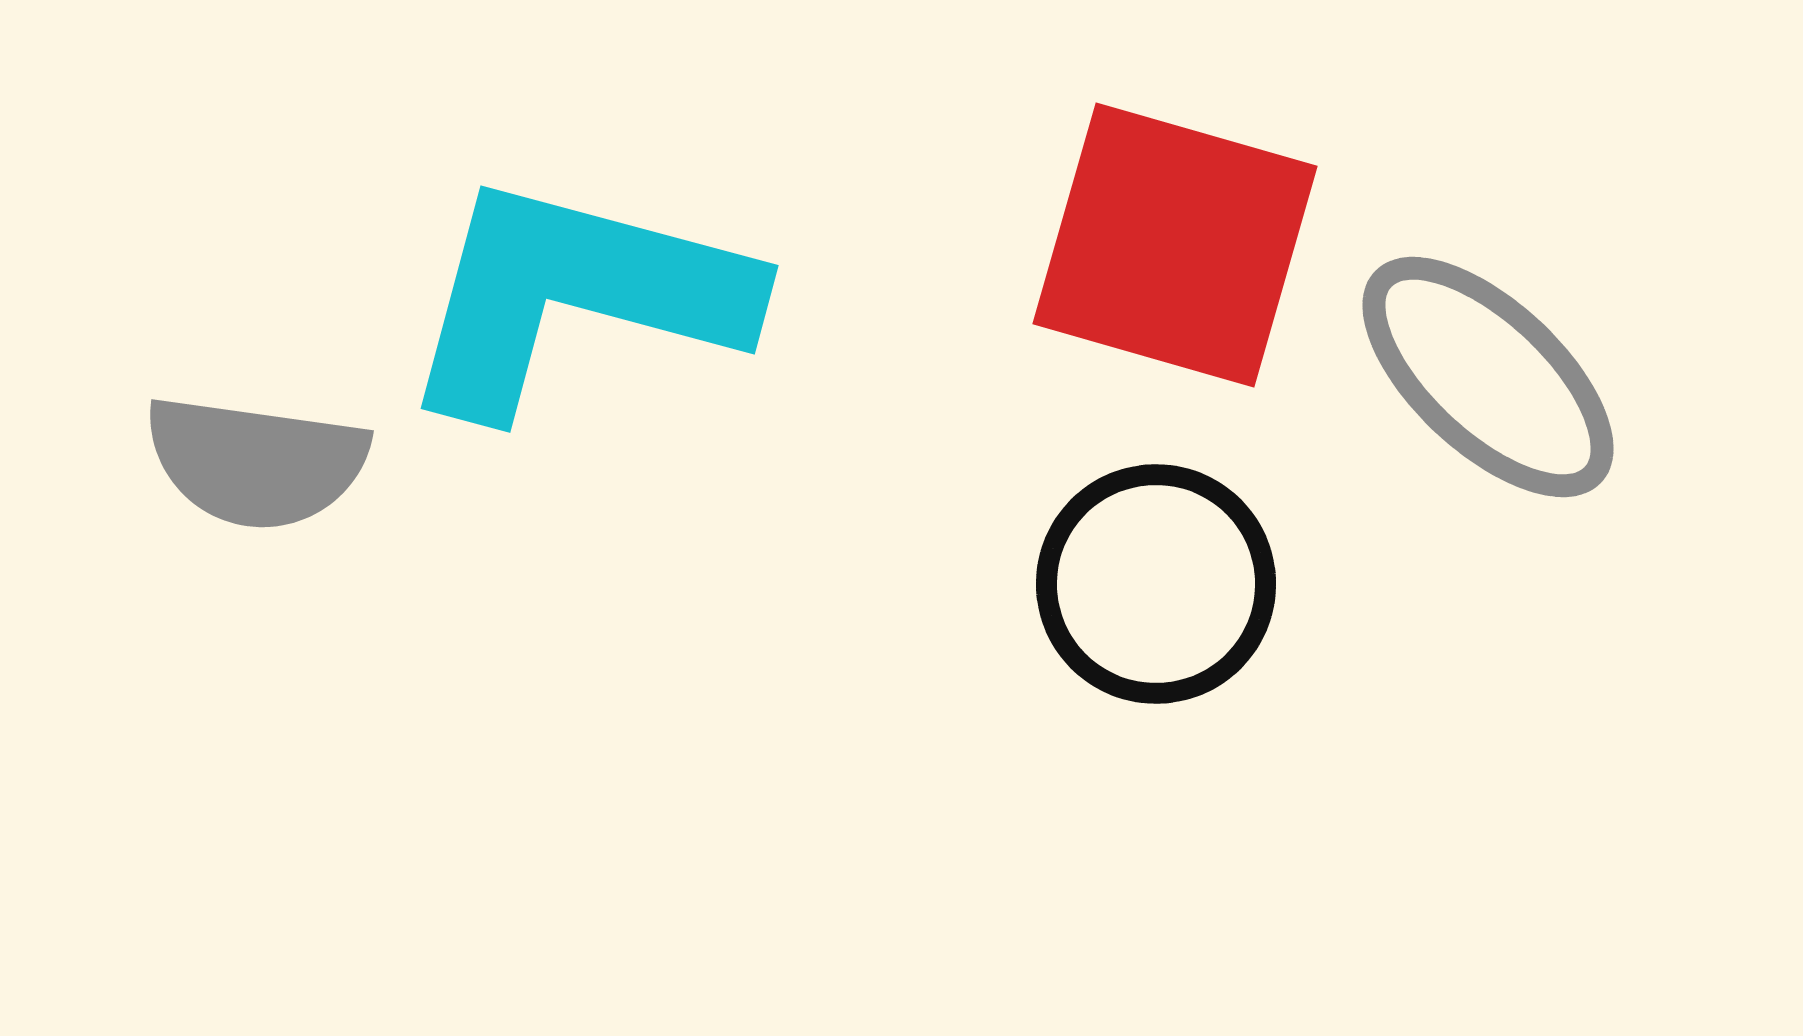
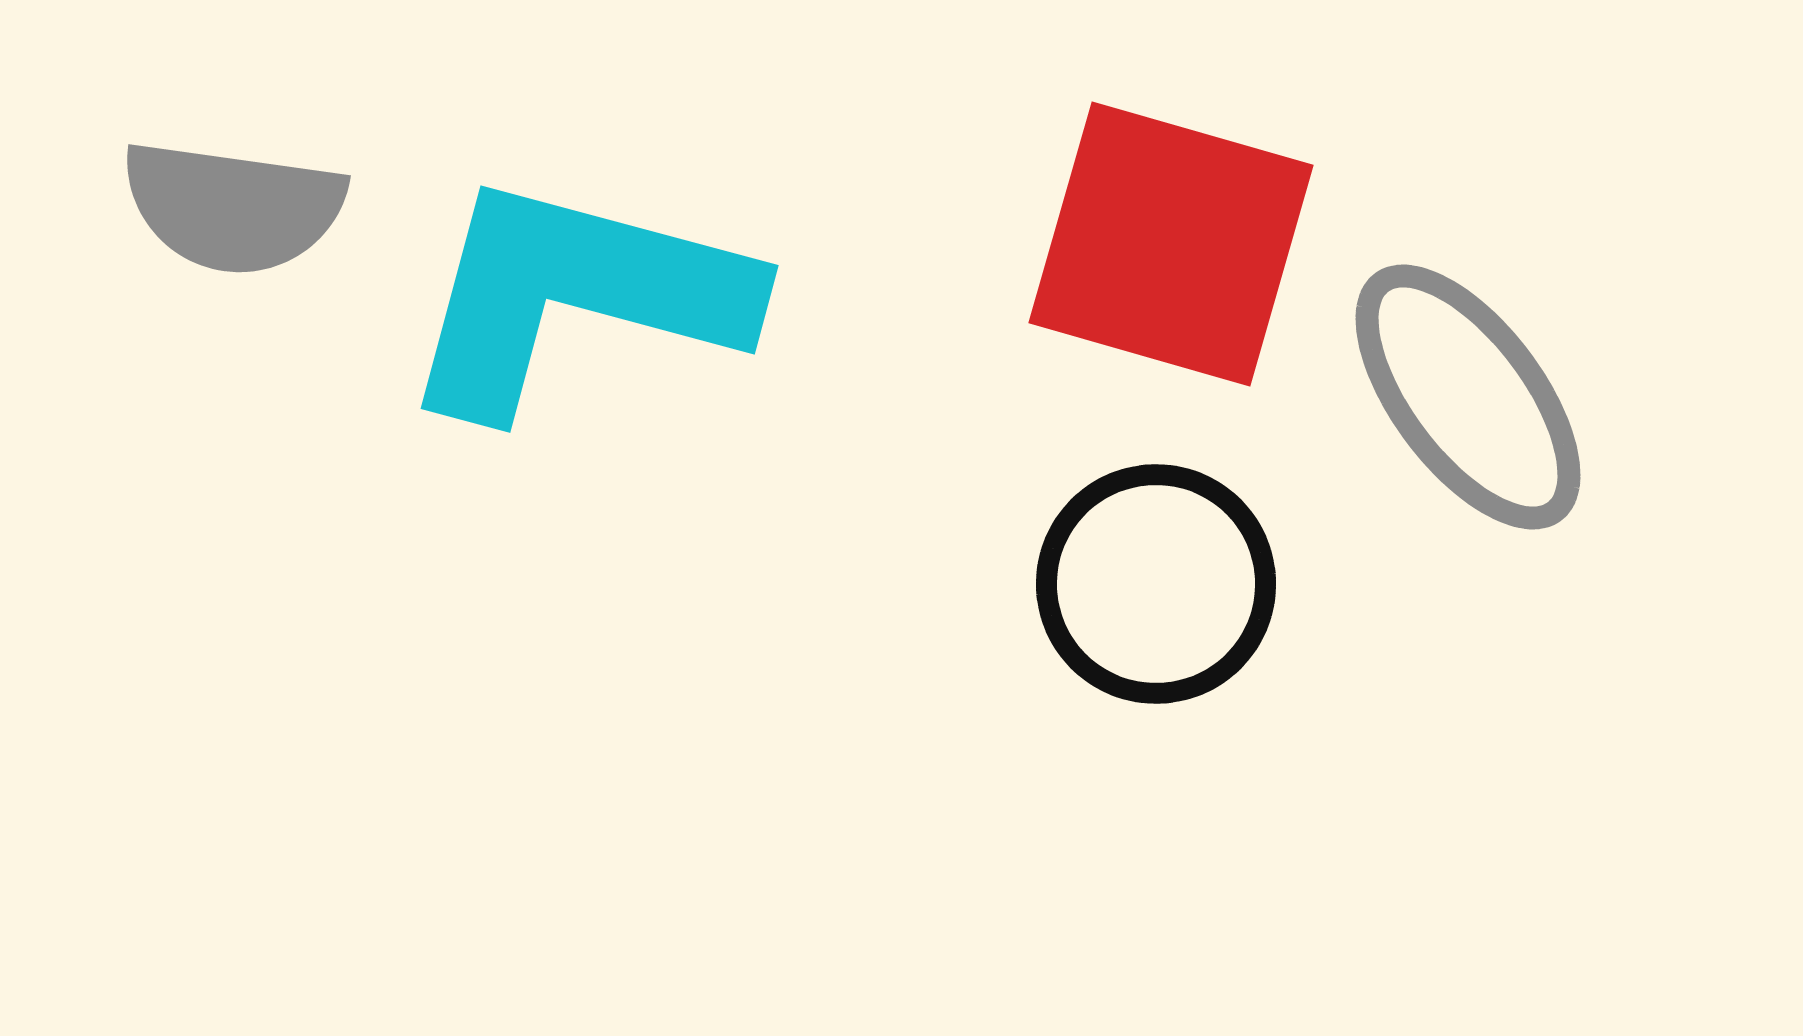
red square: moved 4 px left, 1 px up
gray ellipse: moved 20 px left, 20 px down; rotated 10 degrees clockwise
gray semicircle: moved 23 px left, 255 px up
